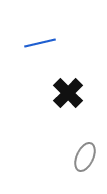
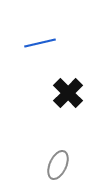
gray ellipse: moved 27 px left, 8 px down
